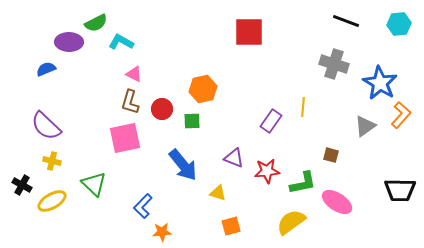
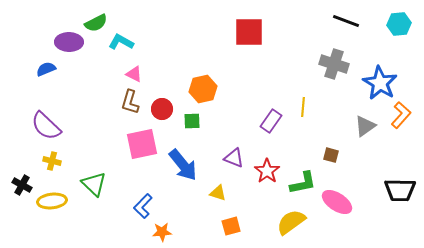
pink square: moved 17 px right, 6 px down
red star: rotated 30 degrees counterclockwise
yellow ellipse: rotated 24 degrees clockwise
